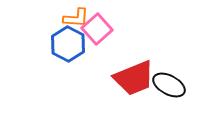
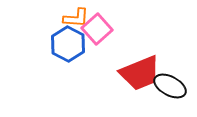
red trapezoid: moved 6 px right, 5 px up
black ellipse: moved 1 px right, 1 px down
